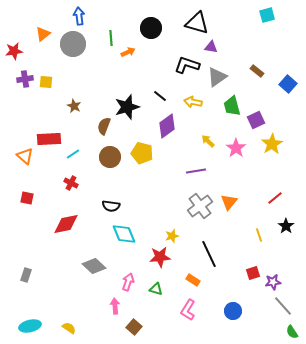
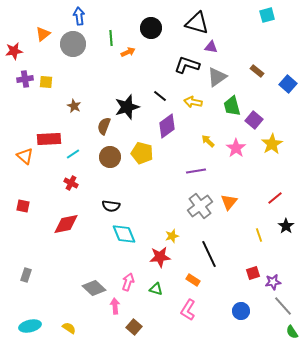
purple square at (256, 120): moved 2 px left; rotated 24 degrees counterclockwise
red square at (27, 198): moved 4 px left, 8 px down
gray diamond at (94, 266): moved 22 px down
blue circle at (233, 311): moved 8 px right
